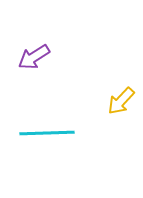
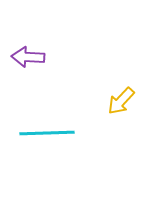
purple arrow: moved 6 px left; rotated 36 degrees clockwise
